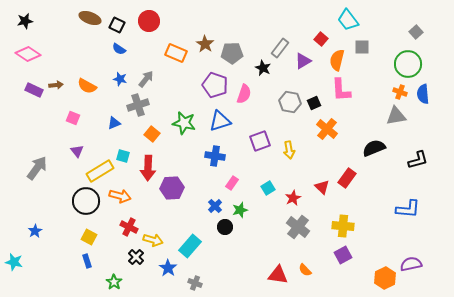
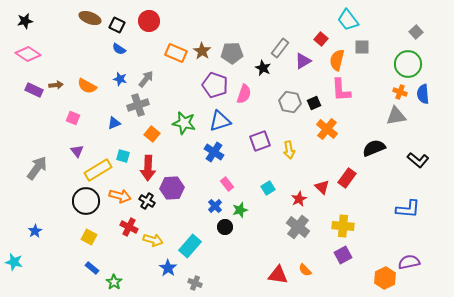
brown star at (205, 44): moved 3 px left, 7 px down
blue cross at (215, 156): moved 1 px left, 4 px up; rotated 24 degrees clockwise
black L-shape at (418, 160): rotated 55 degrees clockwise
yellow rectangle at (100, 171): moved 2 px left, 1 px up
pink rectangle at (232, 183): moved 5 px left, 1 px down; rotated 72 degrees counterclockwise
red star at (293, 198): moved 6 px right, 1 px down
black cross at (136, 257): moved 11 px right, 56 px up; rotated 14 degrees counterclockwise
blue rectangle at (87, 261): moved 5 px right, 7 px down; rotated 32 degrees counterclockwise
purple semicircle at (411, 264): moved 2 px left, 2 px up
